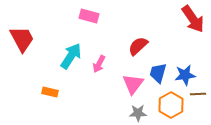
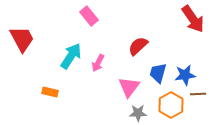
pink rectangle: rotated 36 degrees clockwise
pink arrow: moved 1 px left, 1 px up
pink triangle: moved 4 px left, 3 px down
